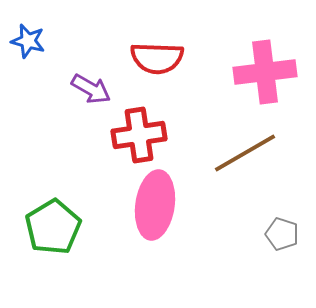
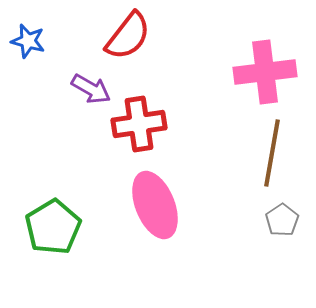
red semicircle: moved 29 px left, 22 px up; rotated 54 degrees counterclockwise
red cross: moved 11 px up
brown line: moved 27 px right; rotated 50 degrees counterclockwise
pink ellipse: rotated 30 degrees counterclockwise
gray pentagon: moved 14 px up; rotated 20 degrees clockwise
